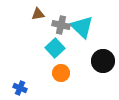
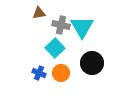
brown triangle: moved 1 px right, 1 px up
cyan triangle: rotated 15 degrees clockwise
black circle: moved 11 px left, 2 px down
blue cross: moved 19 px right, 15 px up
